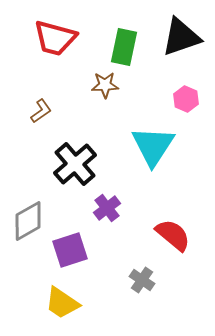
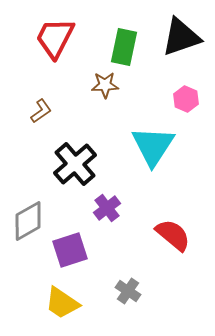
red trapezoid: rotated 102 degrees clockwise
gray cross: moved 14 px left, 11 px down
